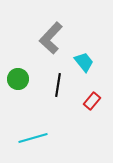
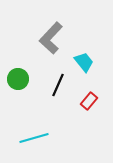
black line: rotated 15 degrees clockwise
red rectangle: moved 3 px left
cyan line: moved 1 px right
